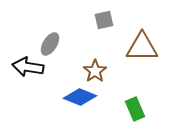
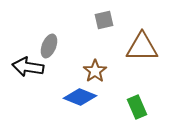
gray ellipse: moved 1 px left, 2 px down; rotated 10 degrees counterclockwise
green rectangle: moved 2 px right, 2 px up
